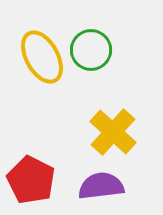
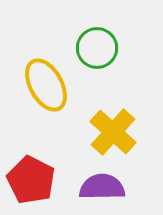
green circle: moved 6 px right, 2 px up
yellow ellipse: moved 4 px right, 28 px down
purple semicircle: moved 1 px right, 1 px down; rotated 6 degrees clockwise
